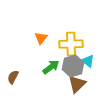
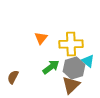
gray hexagon: moved 1 px right, 2 px down
brown triangle: moved 6 px left, 1 px down
